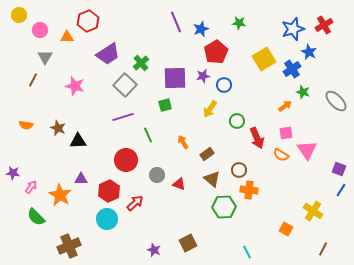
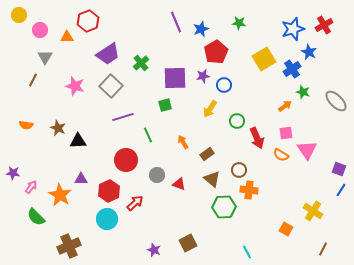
gray square at (125, 85): moved 14 px left, 1 px down
